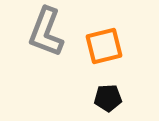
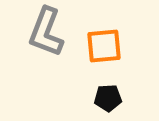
orange square: rotated 9 degrees clockwise
